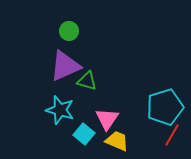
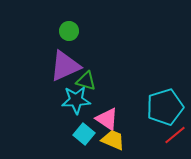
green triangle: moved 1 px left
cyan star: moved 16 px right, 10 px up; rotated 20 degrees counterclockwise
pink triangle: rotated 30 degrees counterclockwise
red line: moved 3 px right; rotated 20 degrees clockwise
yellow trapezoid: moved 4 px left, 1 px up
